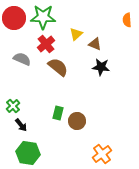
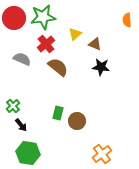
green star: rotated 10 degrees counterclockwise
yellow triangle: moved 1 px left
